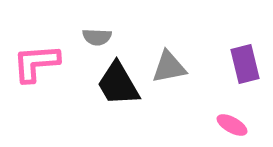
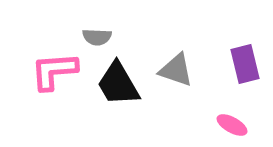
pink L-shape: moved 18 px right, 8 px down
gray triangle: moved 7 px right, 3 px down; rotated 30 degrees clockwise
